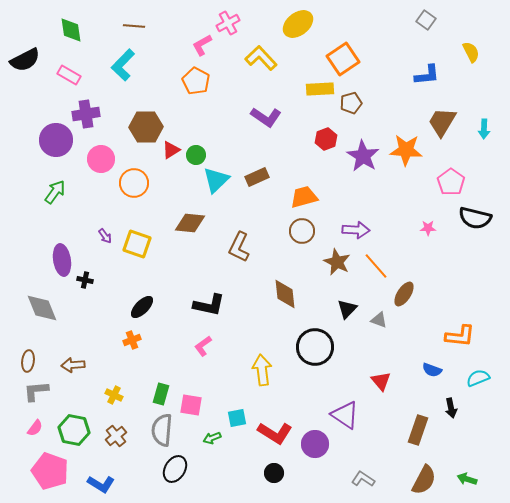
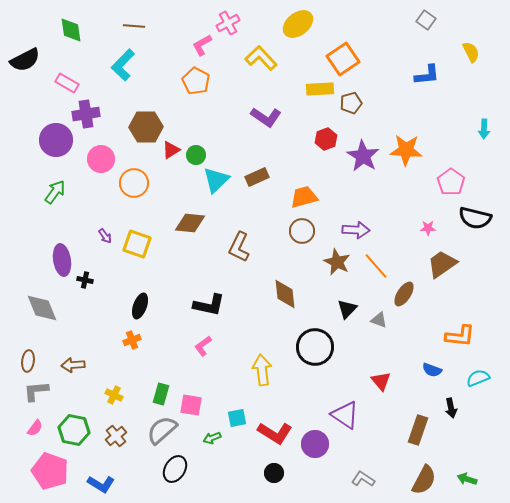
pink rectangle at (69, 75): moved 2 px left, 8 px down
brown trapezoid at (442, 122): moved 142 px down; rotated 24 degrees clockwise
black ellipse at (142, 307): moved 2 px left, 1 px up; rotated 25 degrees counterclockwise
gray semicircle at (162, 430): rotated 44 degrees clockwise
